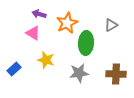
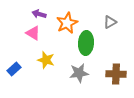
gray triangle: moved 1 px left, 3 px up
